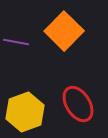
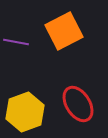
orange square: rotated 18 degrees clockwise
